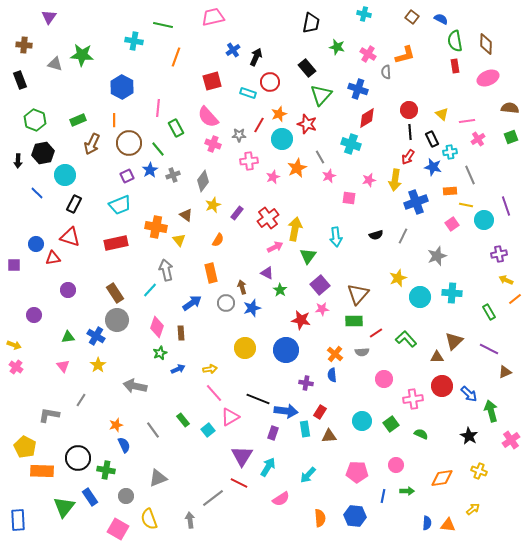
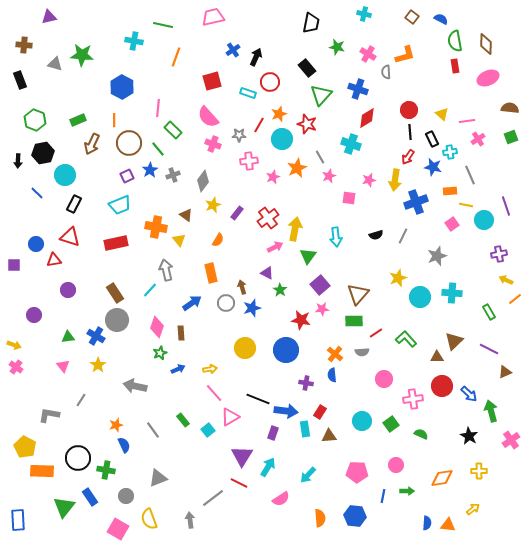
purple triangle at (49, 17): rotated 42 degrees clockwise
green rectangle at (176, 128): moved 3 px left, 2 px down; rotated 18 degrees counterclockwise
red triangle at (53, 258): moved 1 px right, 2 px down
yellow cross at (479, 471): rotated 21 degrees counterclockwise
